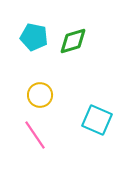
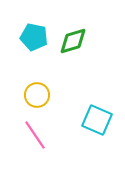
yellow circle: moved 3 px left
